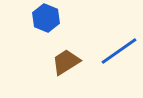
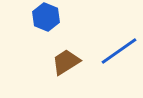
blue hexagon: moved 1 px up
